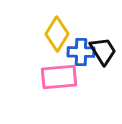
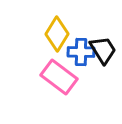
black trapezoid: moved 1 px up
pink rectangle: rotated 42 degrees clockwise
